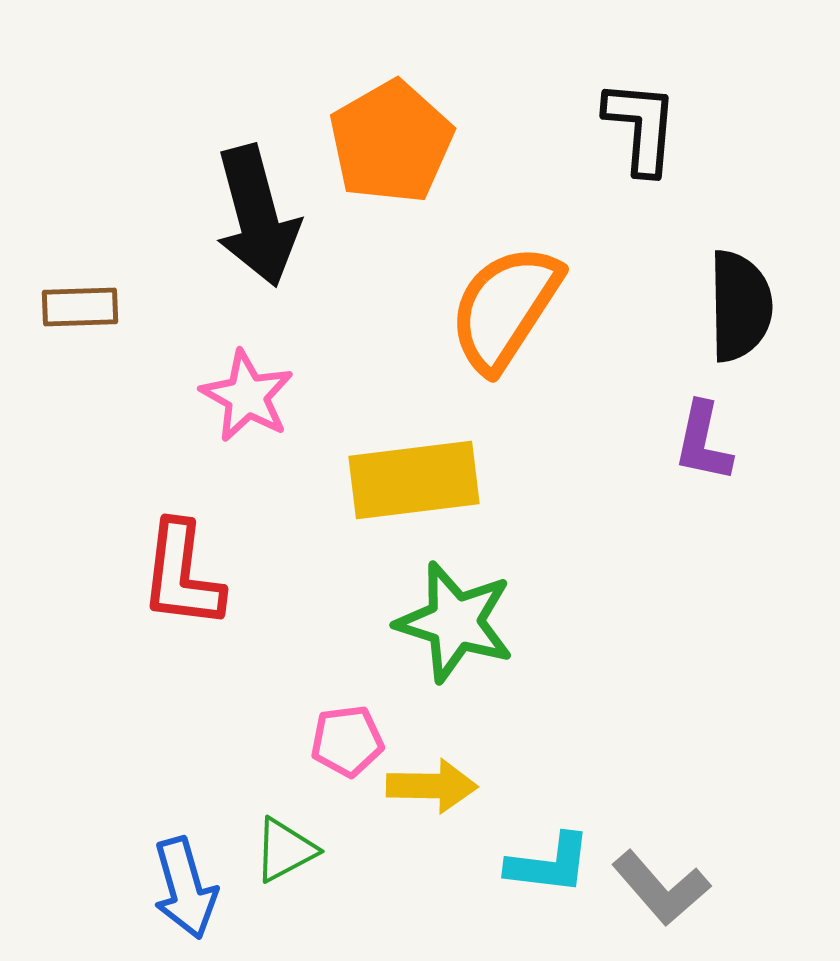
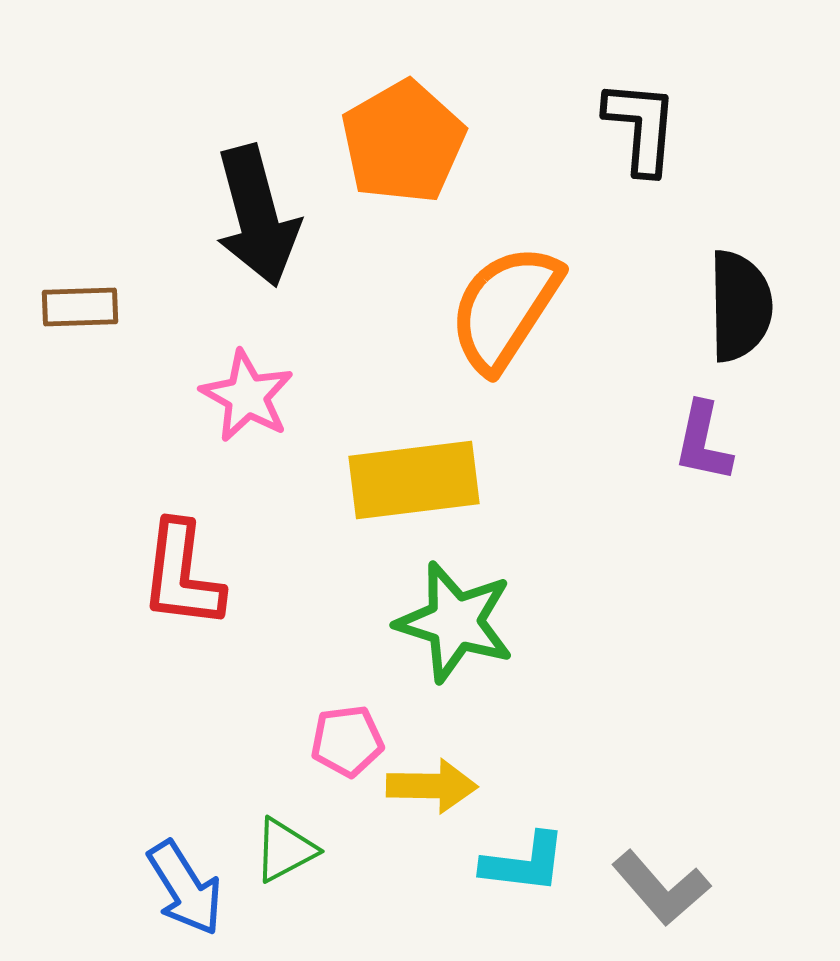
orange pentagon: moved 12 px right
cyan L-shape: moved 25 px left, 1 px up
blue arrow: rotated 16 degrees counterclockwise
